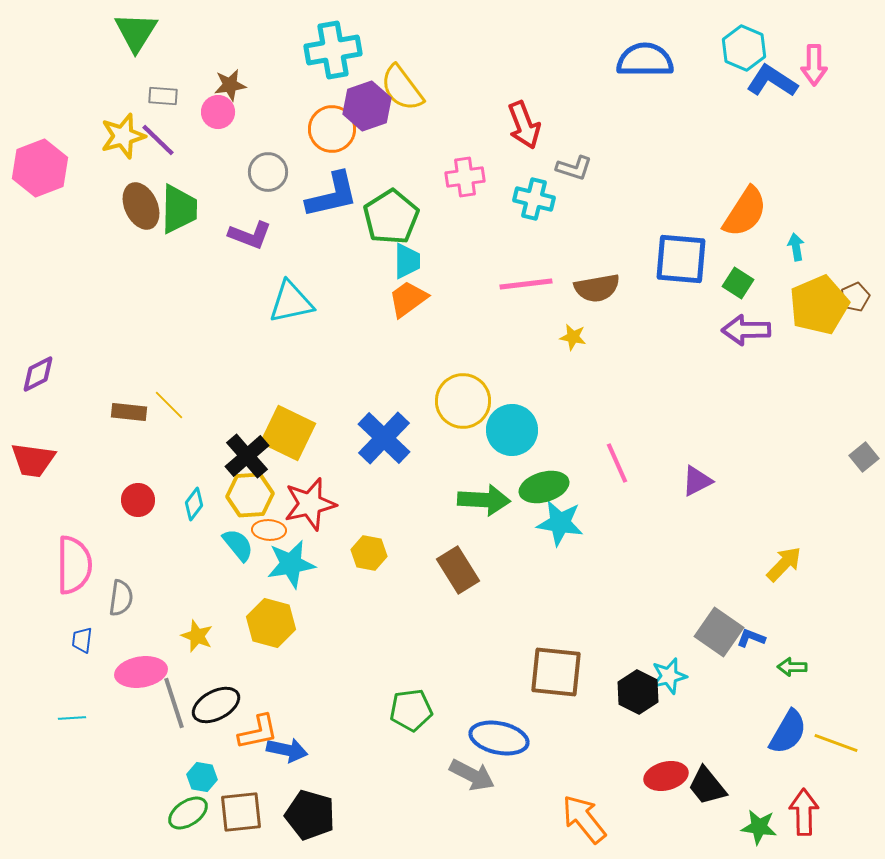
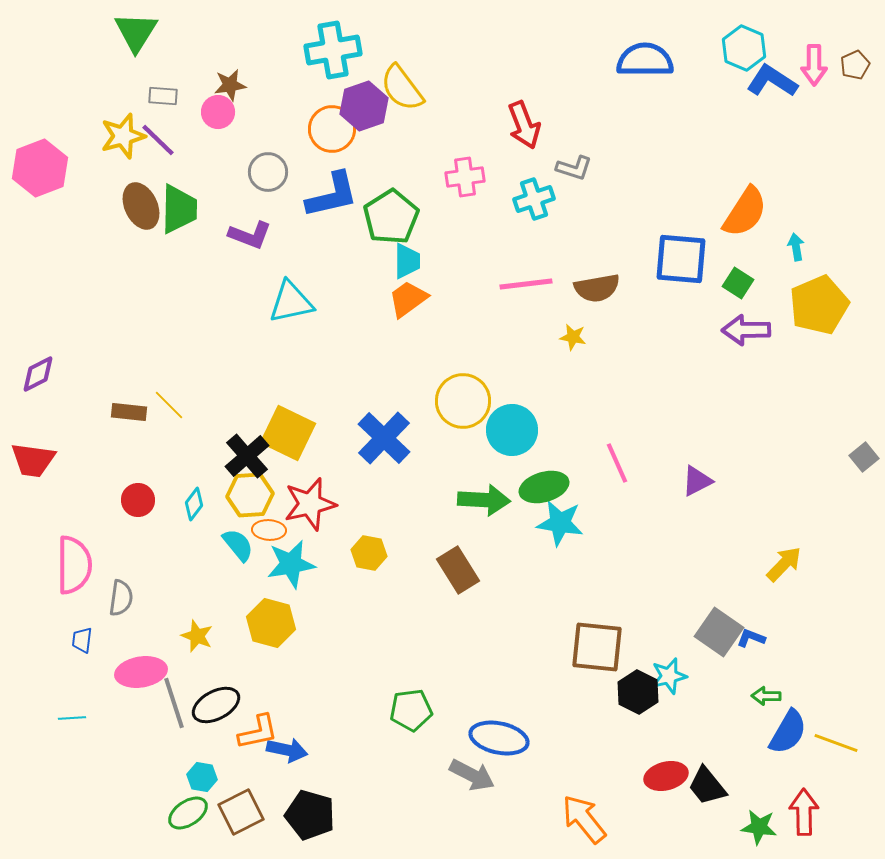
purple hexagon at (367, 106): moved 3 px left
cyan cross at (534, 199): rotated 33 degrees counterclockwise
brown pentagon at (855, 297): moved 232 px up
green arrow at (792, 667): moved 26 px left, 29 px down
brown square at (556, 672): moved 41 px right, 25 px up
brown square at (241, 812): rotated 21 degrees counterclockwise
